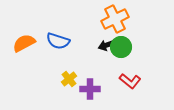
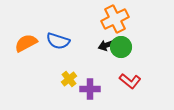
orange semicircle: moved 2 px right
